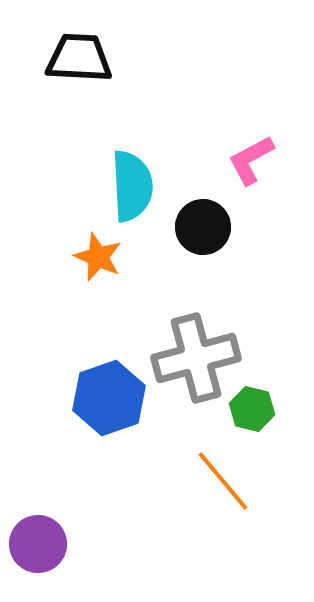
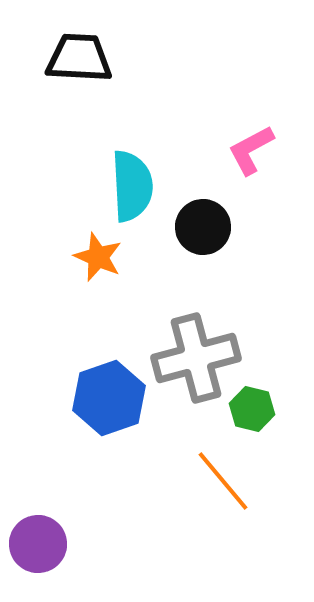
pink L-shape: moved 10 px up
